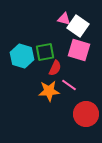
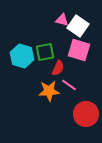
pink triangle: moved 2 px left, 1 px down
red semicircle: moved 3 px right
